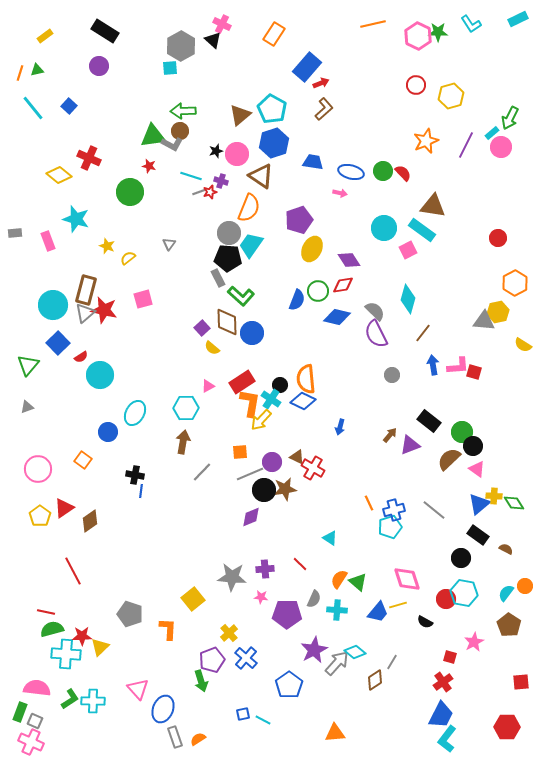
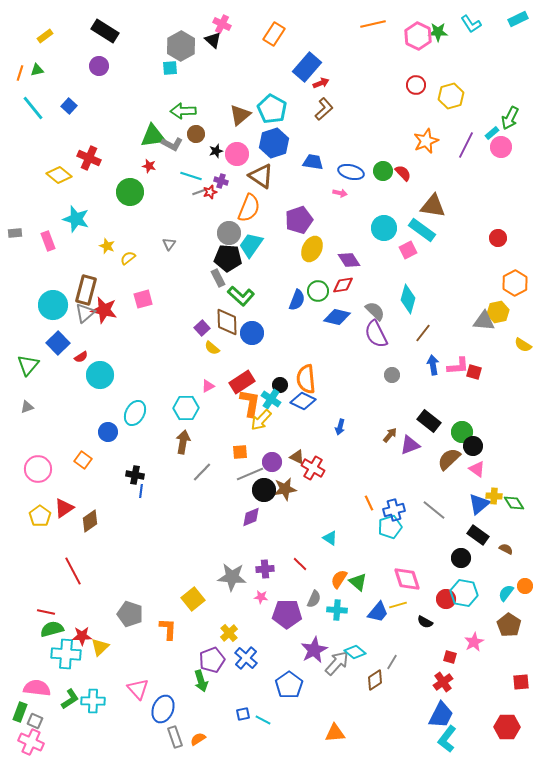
brown circle at (180, 131): moved 16 px right, 3 px down
